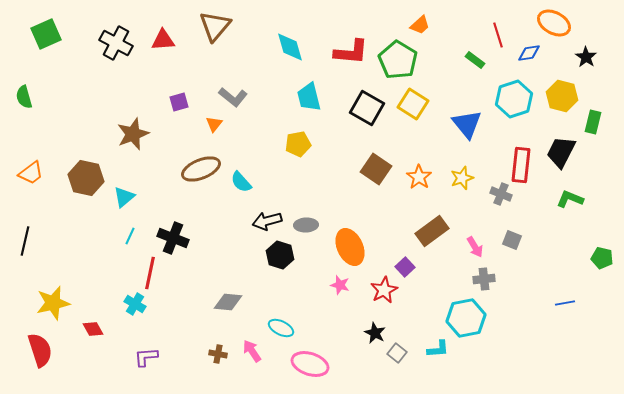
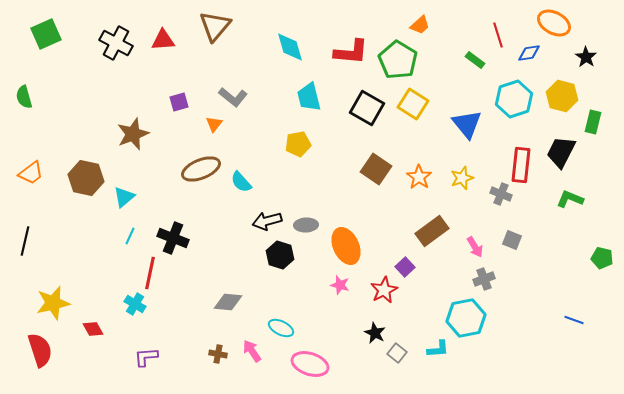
orange ellipse at (350, 247): moved 4 px left, 1 px up
gray cross at (484, 279): rotated 15 degrees counterclockwise
blue line at (565, 303): moved 9 px right, 17 px down; rotated 30 degrees clockwise
